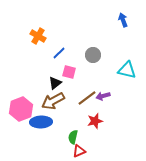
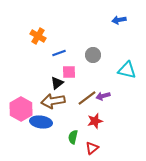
blue arrow: moved 4 px left; rotated 80 degrees counterclockwise
blue line: rotated 24 degrees clockwise
pink square: rotated 16 degrees counterclockwise
black triangle: moved 2 px right
brown arrow: rotated 20 degrees clockwise
pink hexagon: rotated 10 degrees counterclockwise
blue ellipse: rotated 10 degrees clockwise
red triangle: moved 13 px right, 3 px up; rotated 16 degrees counterclockwise
